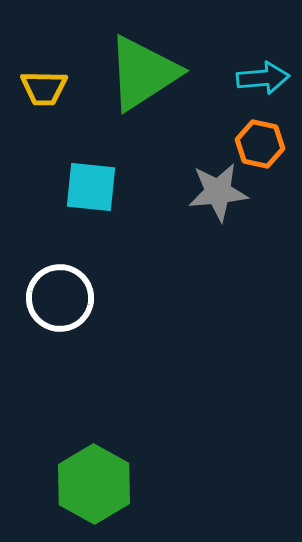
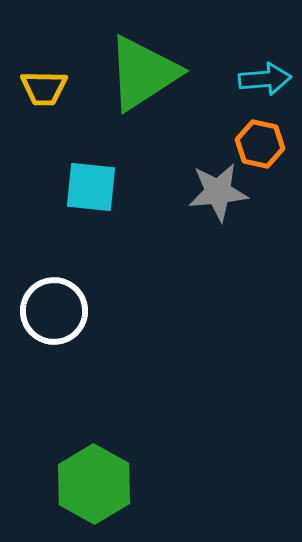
cyan arrow: moved 2 px right, 1 px down
white circle: moved 6 px left, 13 px down
